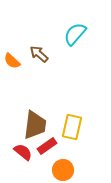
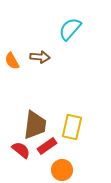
cyan semicircle: moved 5 px left, 5 px up
brown arrow: moved 1 px right, 3 px down; rotated 144 degrees clockwise
orange semicircle: rotated 18 degrees clockwise
red semicircle: moved 2 px left, 2 px up
orange circle: moved 1 px left
